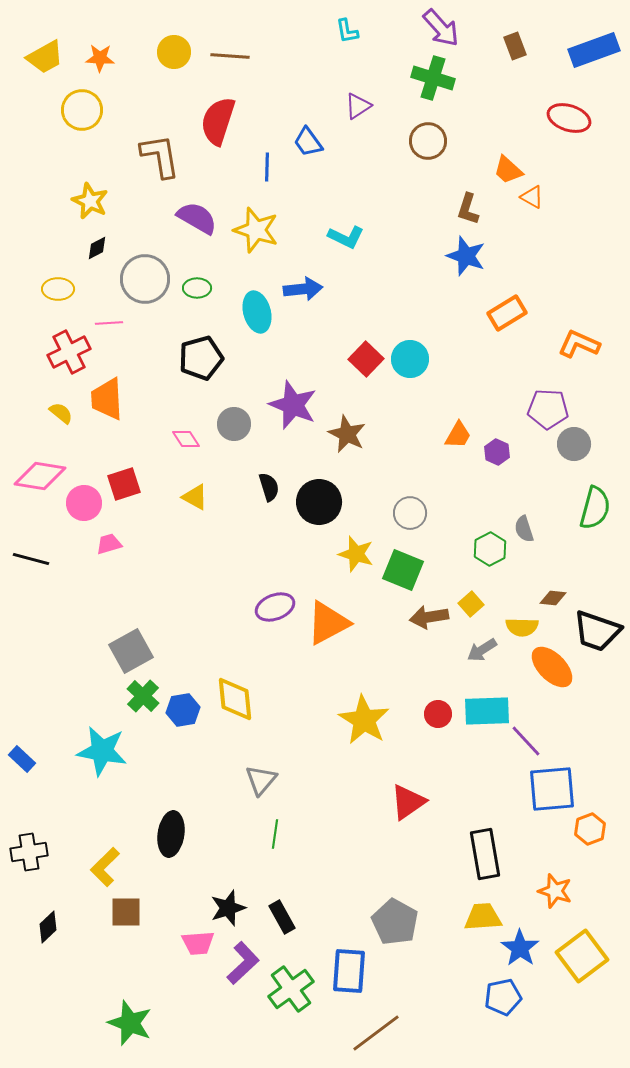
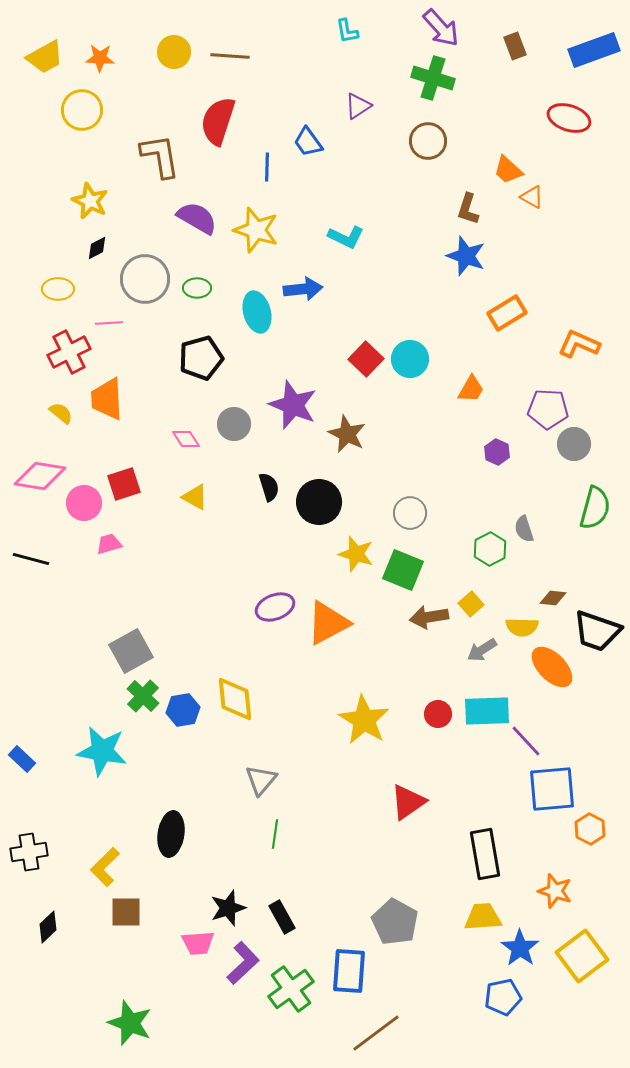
orange trapezoid at (458, 435): moved 13 px right, 46 px up
orange hexagon at (590, 829): rotated 12 degrees counterclockwise
